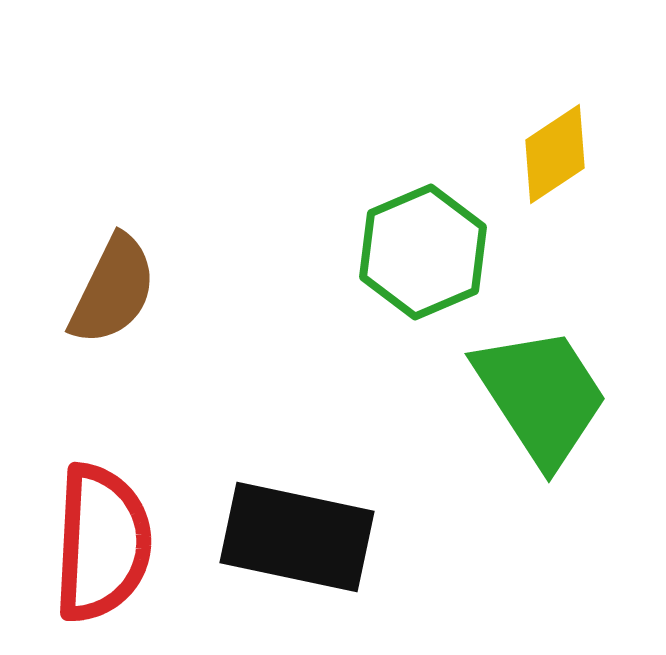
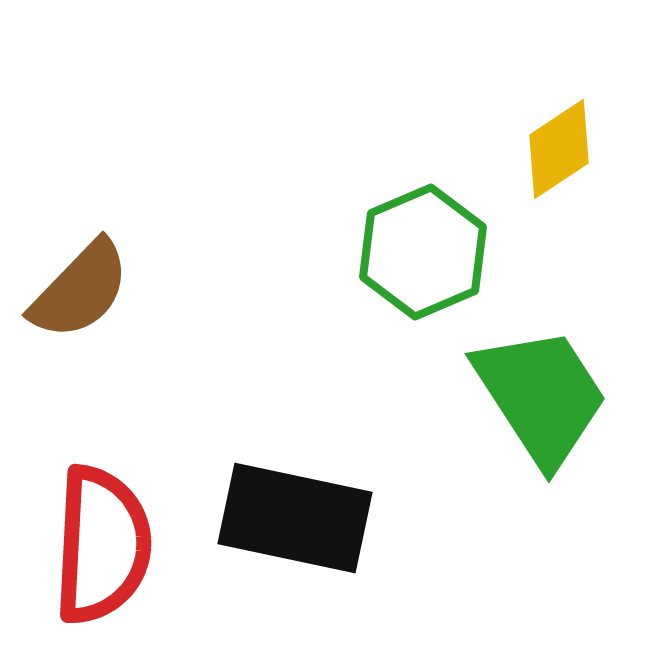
yellow diamond: moved 4 px right, 5 px up
brown semicircle: moved 33 px left; rotated 18 degrees clockwise
black rectangle: moved 2 px left, 19 px up
red semicircle: moved 2 px down
